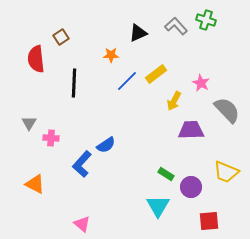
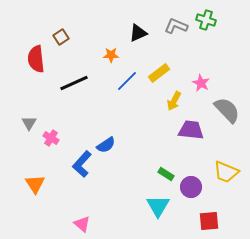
gray L-shape: rotated 25 degrees counterclockwise
yellow rectangle: moved 3 px right, 1 px up
black line: rotated 64 degrees clockwise
purple trapezoid: rotated 8 degrees clockwise
pink cross: rotated 28 degrees clockwise
orange triangle: rotated 30 degrees clockwise
